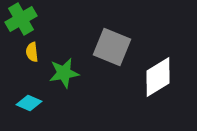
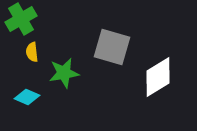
gray square: rotated 6 degrees counterclockwise
cyan diamond: moved 2 px left, 6 px up
